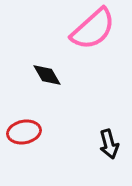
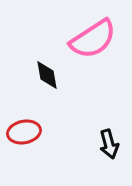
pink semicircle: moved 10 px down; rotated 9 degrees clockwise
black diamond: rotated 20 degrees clockwise
